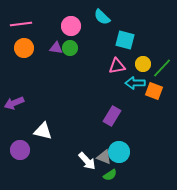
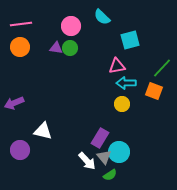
cyan square: moved 5 px right; rotated 30 degrees counterclockwise
orange circle: moved 4 px left, 1 px up
yellow circle: moved 21 px left, 40 px down
cyan arrow: moved 9 px left
purple rectangle: moved 12 px left, 22 px down
gray triangle: rotated 28 degrees clockwise
